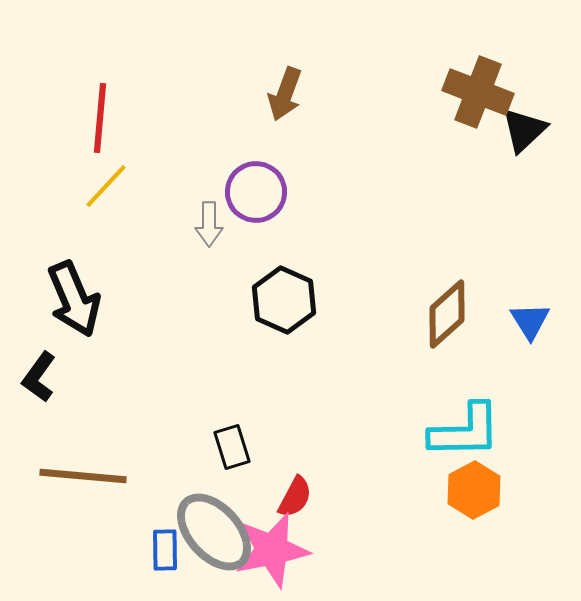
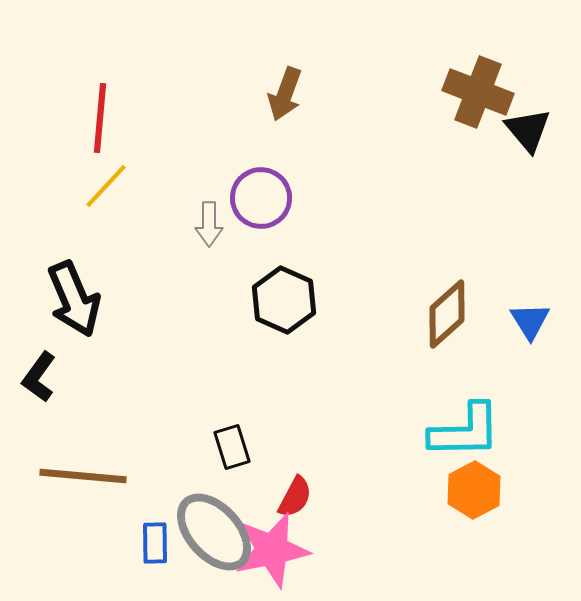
black triangle: moved 4 px right; rotated 27 degrees counterclockwise
purple circle: moved 5 px right, 6 px down
blue rectangle: moved 10 px left, 7 px up
